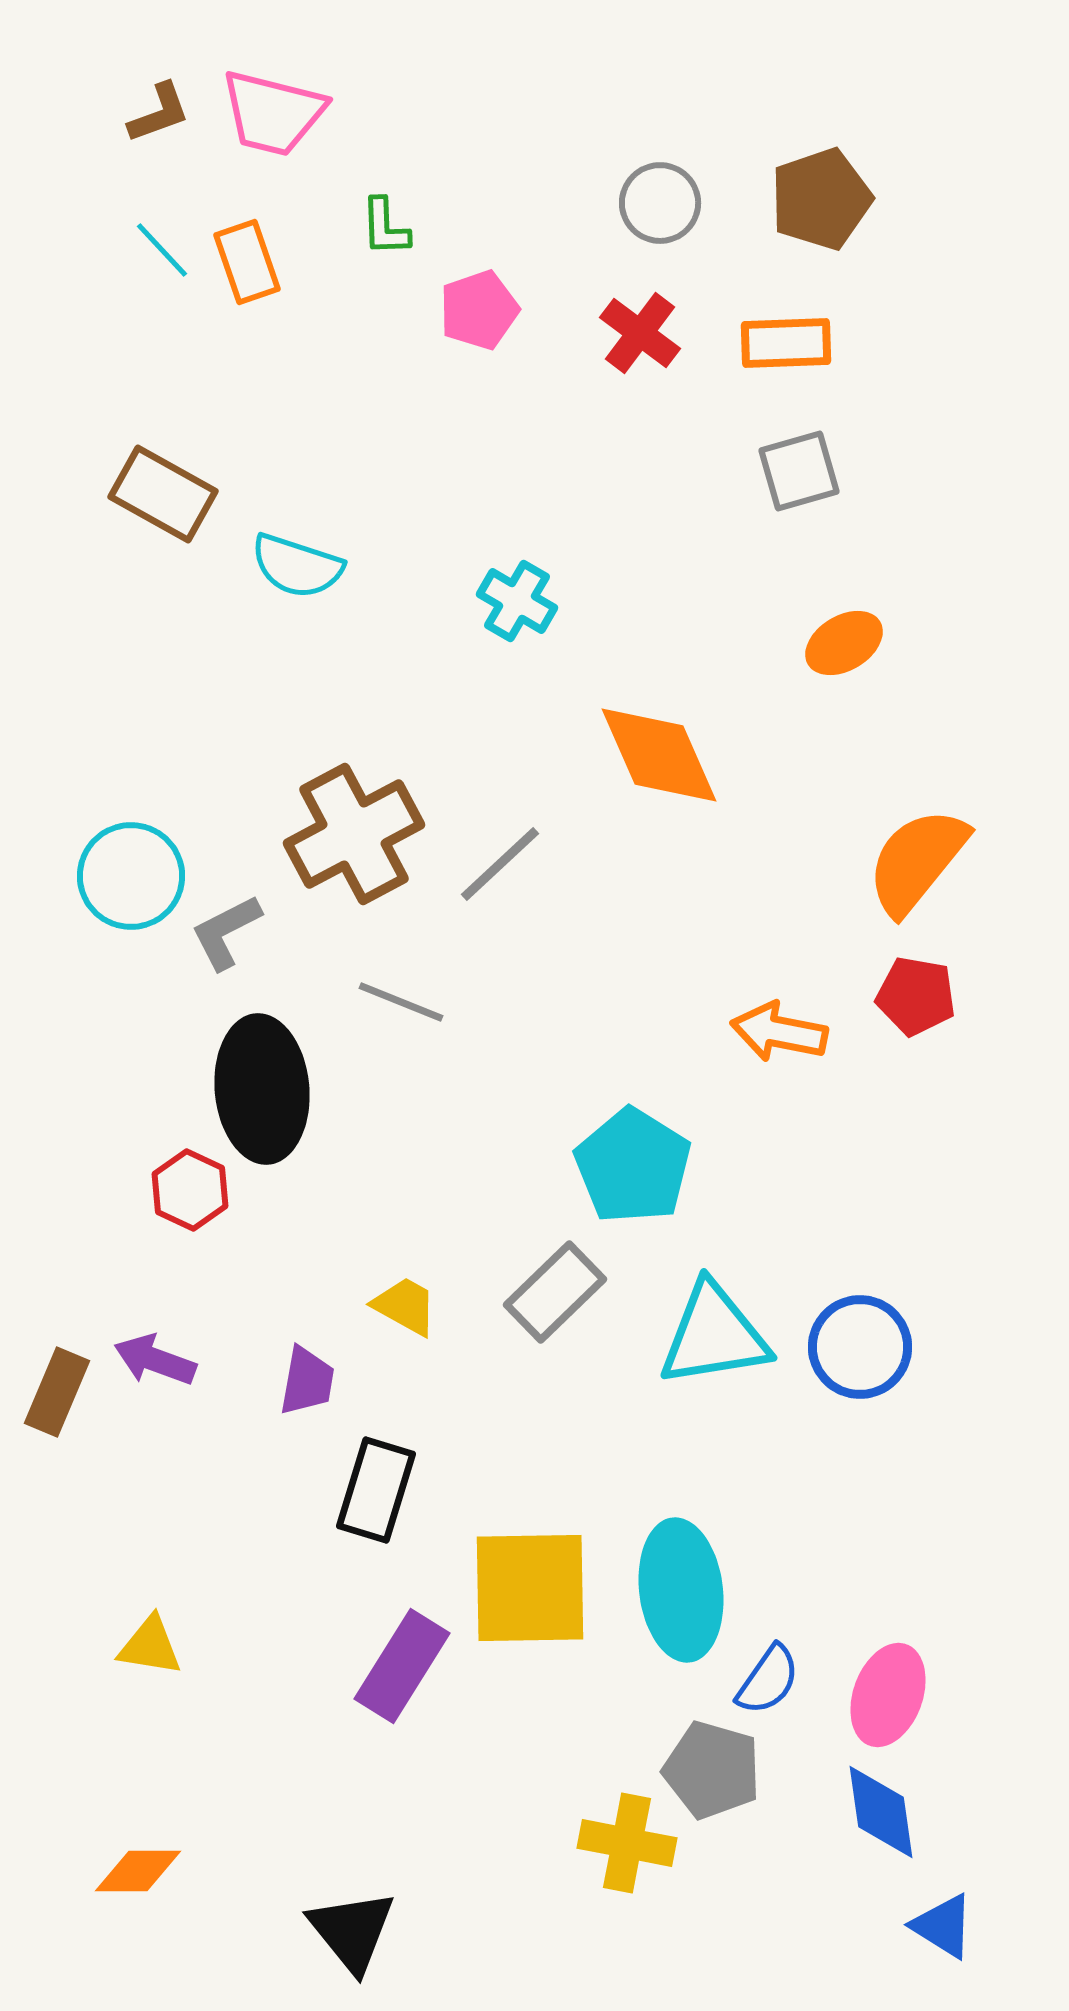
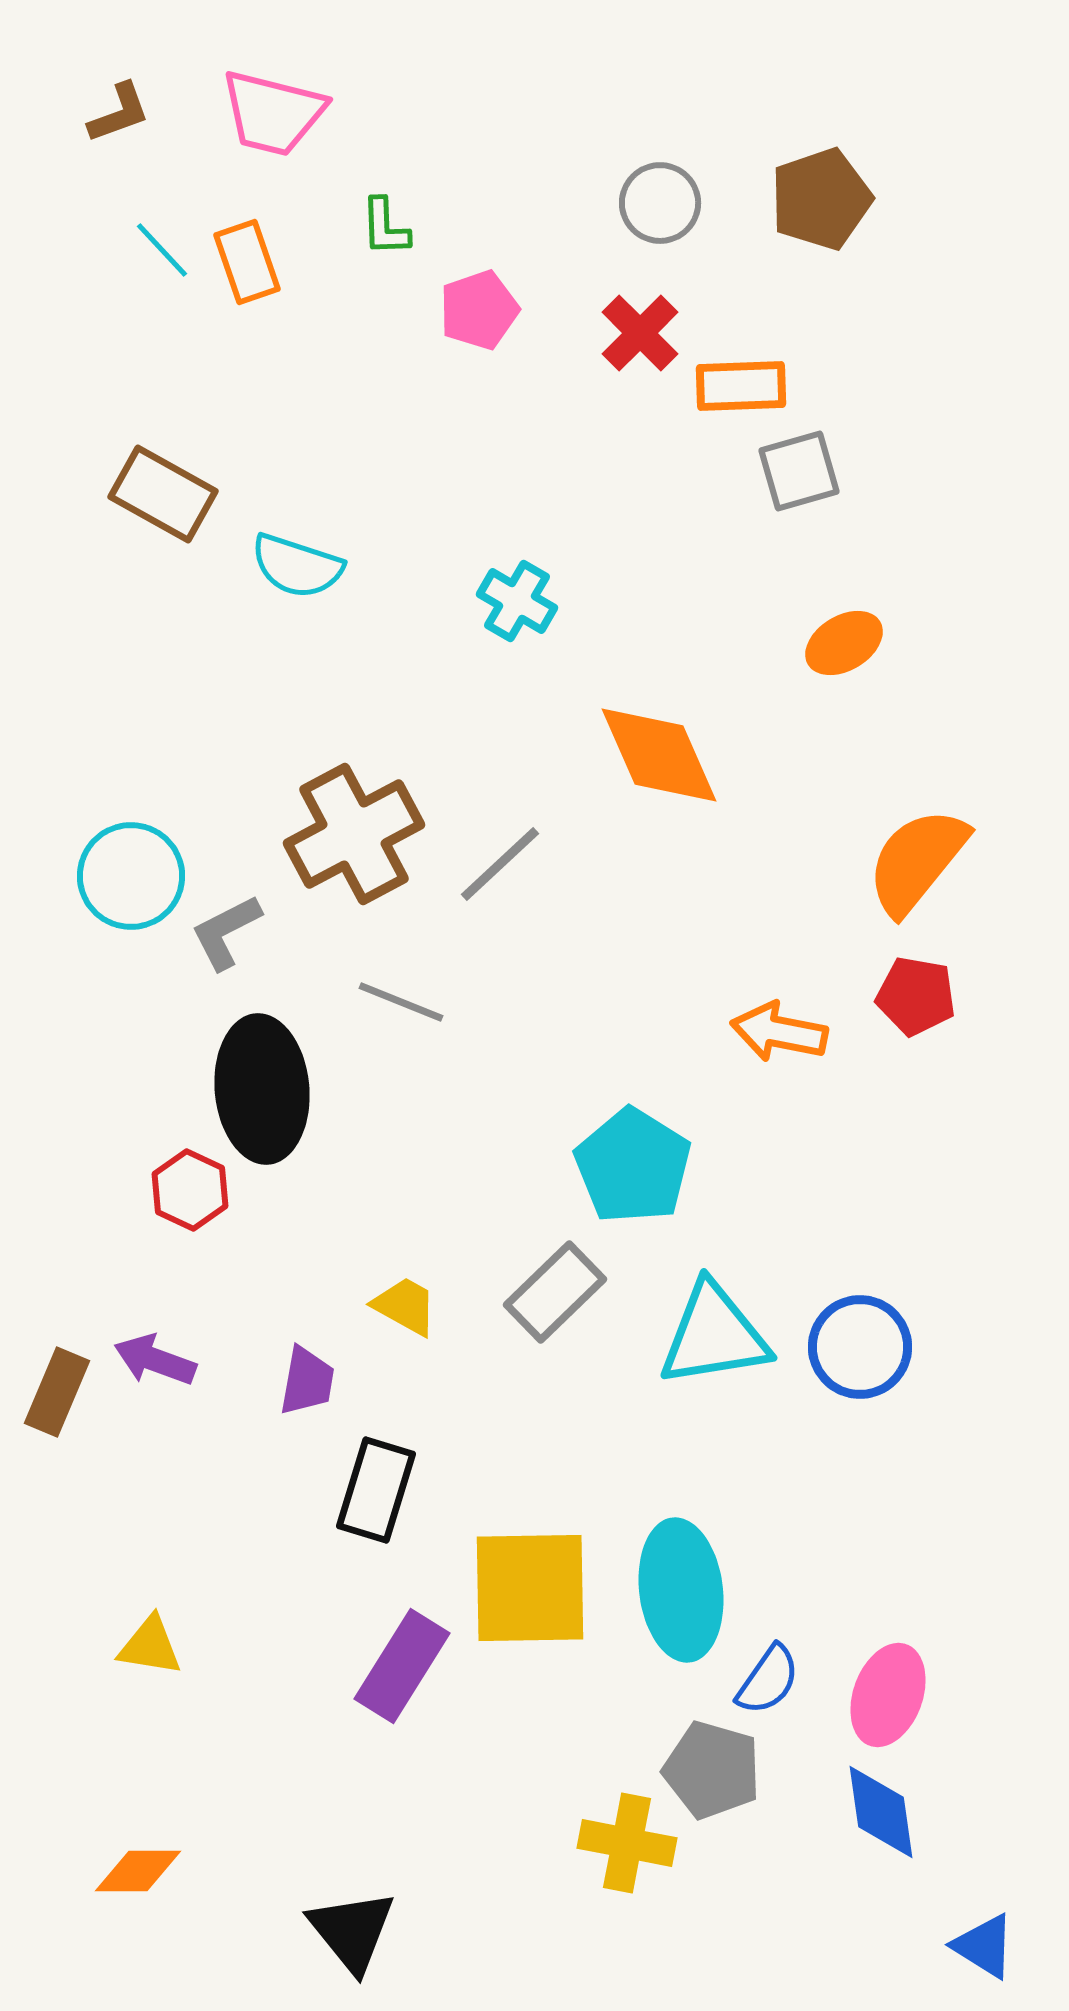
brown L-shape at (159, 113): moved 40 px left
red cross at (640, 333): rotated 8 degrees clockwise
orange rectangle at (786, 343): moved 45 px left, 43 px down
blue triangle at (943, 1926): moved 41 px right, 20 px down
